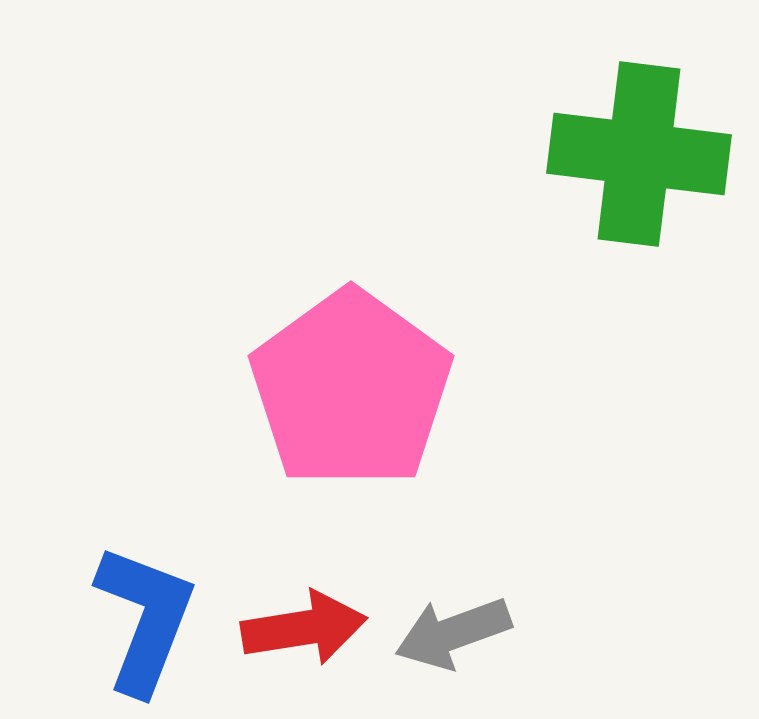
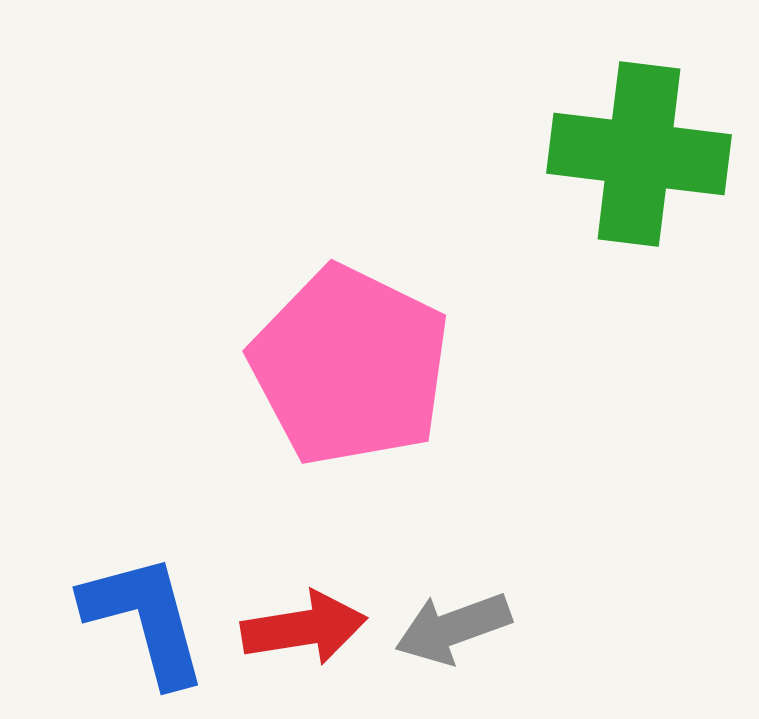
pink pentagon: moved 1 px left, 23 px up; rotated 10 degrees counterclockwise
blue L-shape: rotated 36 degrees counterclockwise
gray arrow: moved 5 px up
